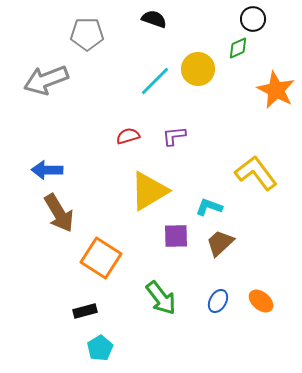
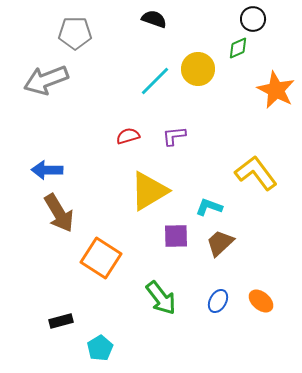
gray pentagon: moved 12 px left, 1 px up
black rectangle: moved 24 px left, 10 px down
